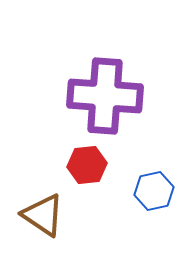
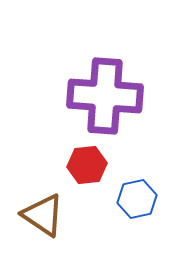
blue hexagon: moved 17 px left, 8 px down
